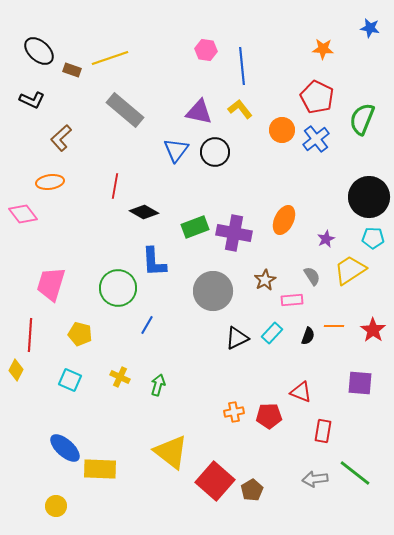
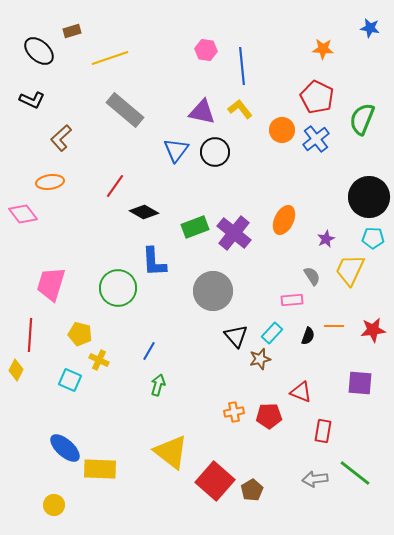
brown rectangle at (72, 70): moved 39 px up; rotated 36 degrees counterclockwise
purple triangle at (199, 112): moved 3 px right
red line at (115, 186): rotated 25 degrees clockwise
purple cross at (234, 233): rotated 28 degrees clockwise
yellow trapezoid at (350, 270): rotated 32 degrees counterclockwise
brown star at (265, 280): moved 5 px left, 79 px down; rotated 15 degrees clockwise
blue line at (147, 325): moved 2 px right, 26 px down
red star at (373, 330): rotated 30 degrees clockwise
black triangle at (237, 338): moved 1 px left, 2 px up; rotated 45 degrees counterclockwise
yellow cross at (120, 377): moved 21 px left, 17 px up
yellow circle at (56, 506): moved 2 px left, 1 px up
